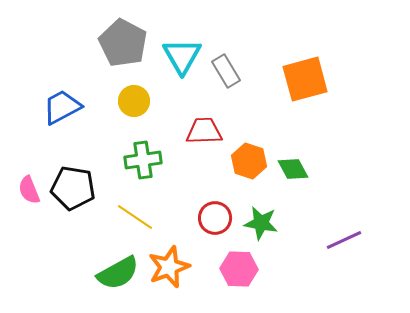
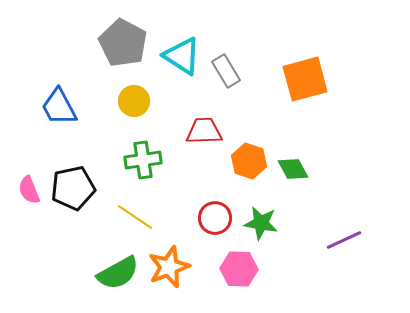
cyan triangle: rotated 27 degrees counterclockwise
blue trapezoid: moved 3 px left; rotated 90 degrees counterclockwise
black pentagon: rotated 21 degrees counterclockwise
